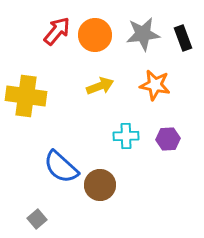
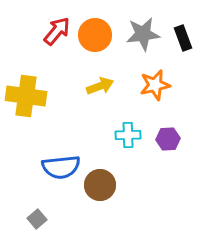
orange star: rotated 24 degrees counterclockwise
cyan cross: moved 2 px right, 1 px up
blue semicircle: rotated 48 degrees counterclockwise
